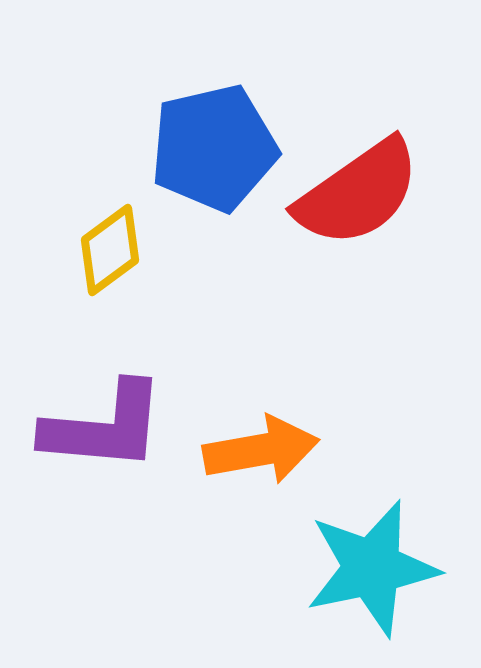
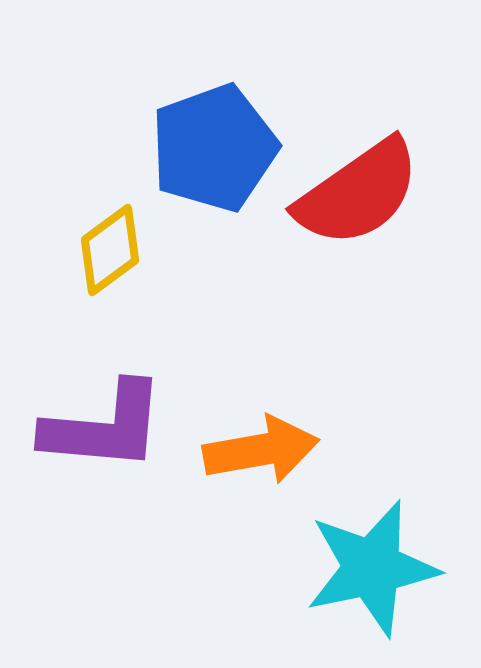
blue pentagon: rotated 7 degrees counterclockwise
